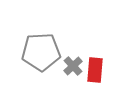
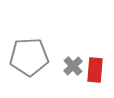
gray pentagon: moved 12 px left, 5 px down
